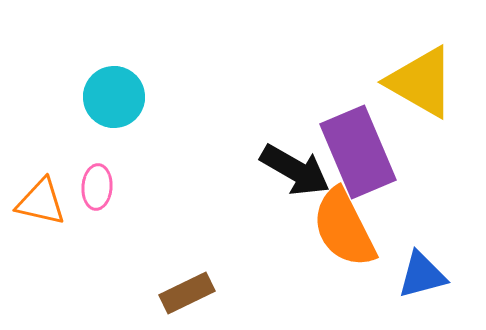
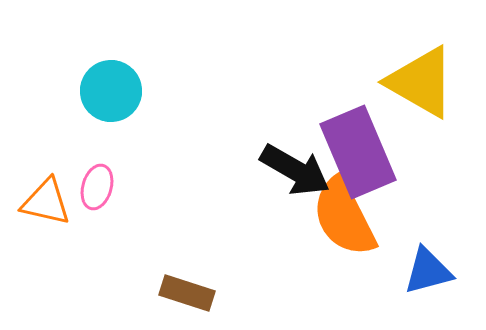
cyan circle: moved 3 px left, 6 px up
pink ellipse: rotated 12 degrees clockwise
orange triangle: moved 5 px right
orange semicircle: moved 11 px up
blue triangle: moved 6 px right, 4 px up
brown rectangle: rotated 44 degrees clockwise
